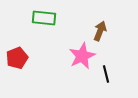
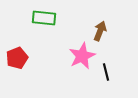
black line: moved 2 px up
